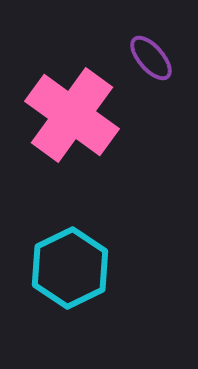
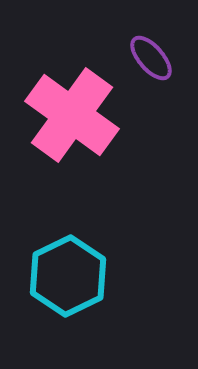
cyan hexagon: moved 2 px left, 8 px down
